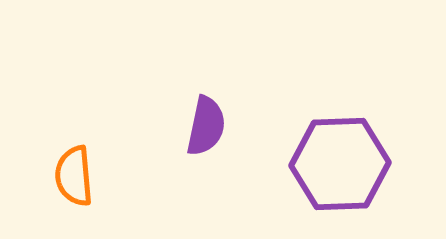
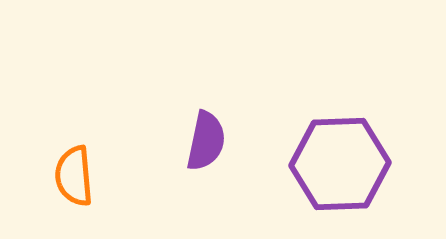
purple semicircle: moved 15 px down
